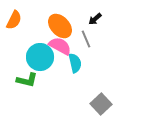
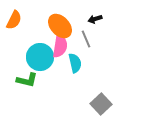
black arrow: rotated 24 degrees clockwise
pink semicircle: rotated 70 degrees clockwise
